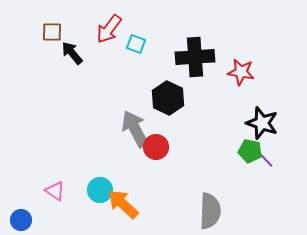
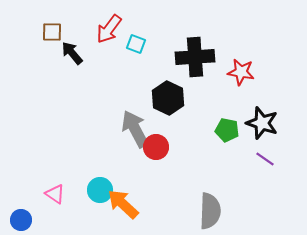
green pentagon: moved 23 px left, 21 px up
purple line: rotated 12 degrees counterclockwise
pink triangle: moved 3 px down
